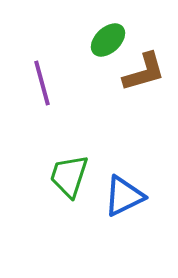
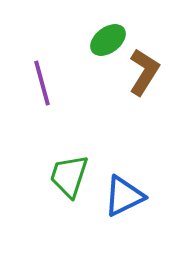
green ellipse: rotated 6 degrees clockwise
brown L-shape: rotated 42 degrees counterclockwise
